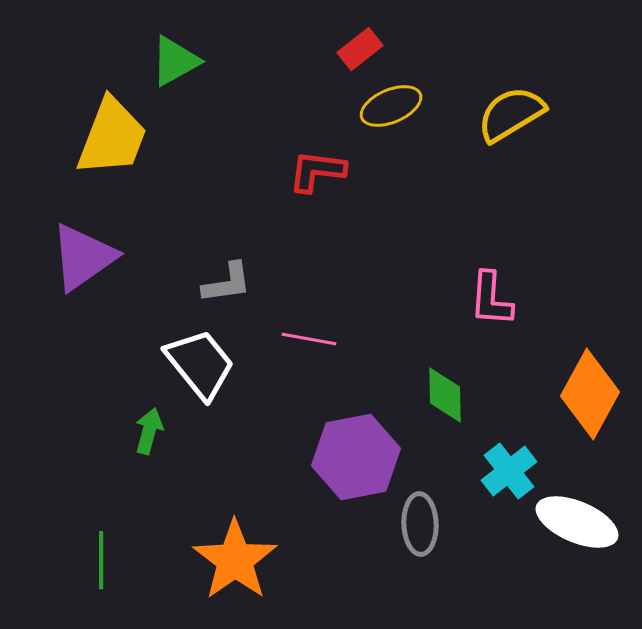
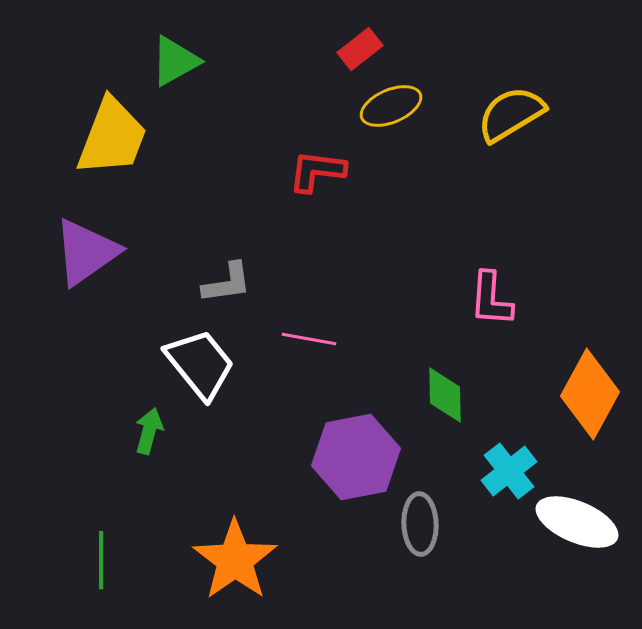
purple triangle: moved 3 px right, 5 px up
